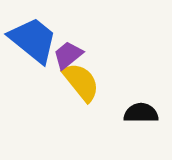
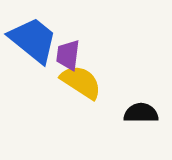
purple trapezoid: rotated 44 degrees counterclockwise
yellow semicircle: rotated 18 degrees counterclockwise
